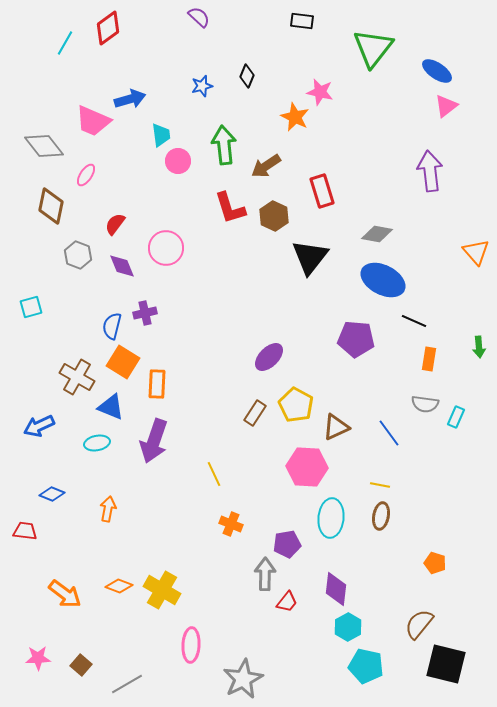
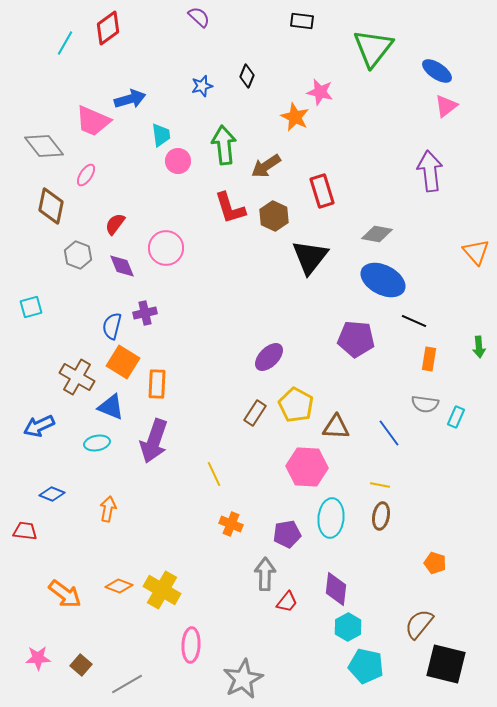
brown triangle at (336, 427): rotated 28 degrees clockwise
purple pentagon at (287, 544): moved 10 px up
